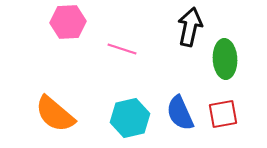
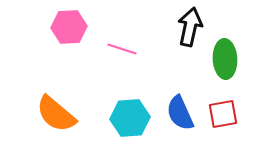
pink hexagon: moved 1 px right, 5 px down
orange semicircle: moved 1 px right
cyan hexagon: rotated 9 degrees clockwise
